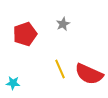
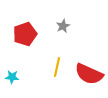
gray star: moved 2 px down
yellow line: moved 3 px left, 2 px up; rotated 36 degrees clockwise
cyan star: moved 1 px left, 6 px up
